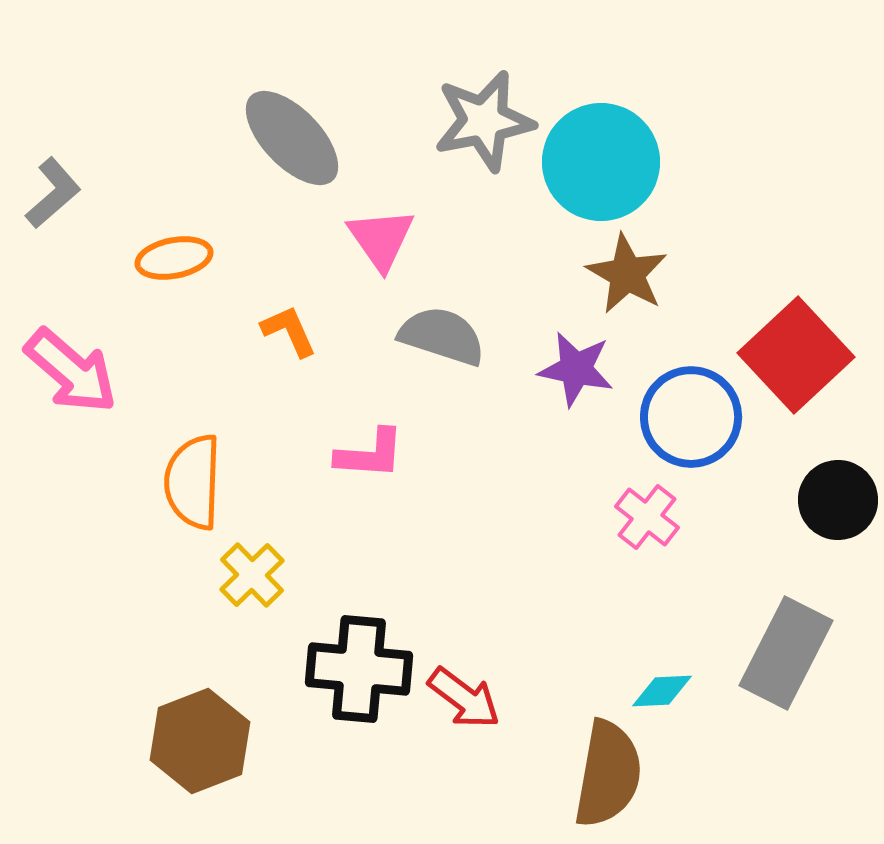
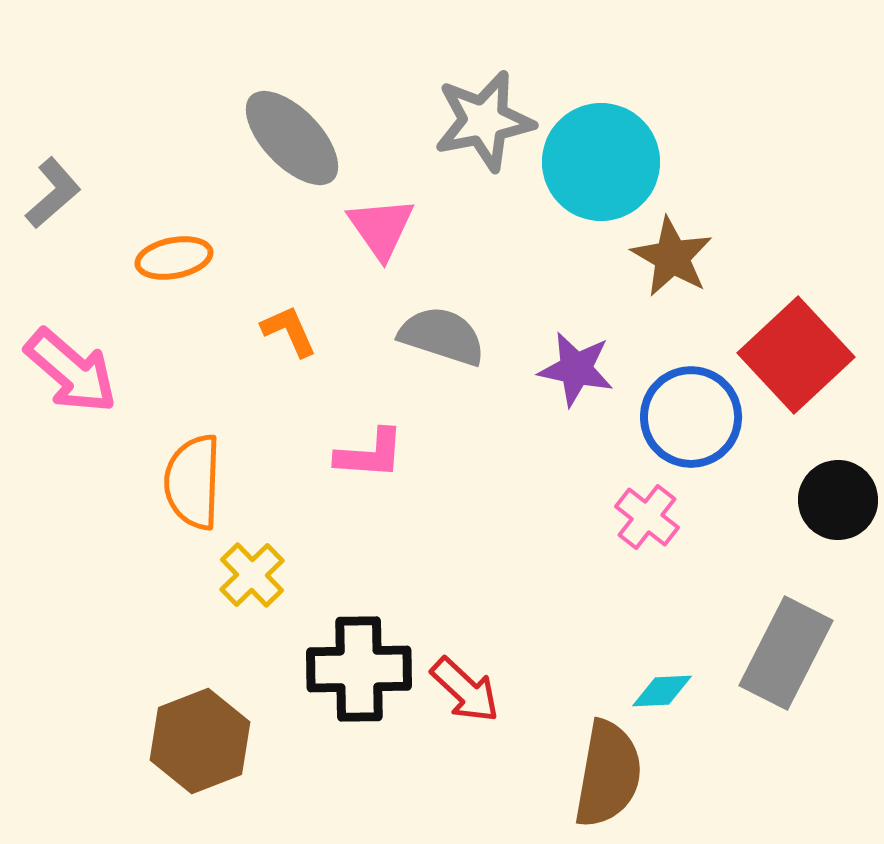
pink triangle: moved 11 px up
brown star: moved 45 px right, 17 px up
black cross: rotated 6 degrees counterclockwise
red arrow: moved 1 px right, 8 px up; rotated 6 degrees clockwise
